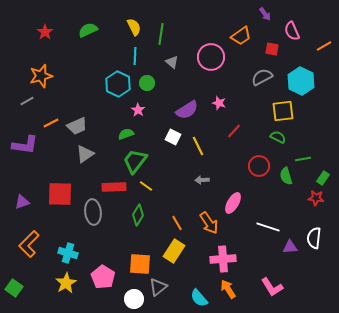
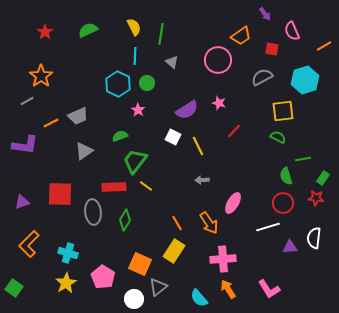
pink circle at (211, 57): moved 7 px right, 3 px down
orange star at (41, 76): rotated 20 degrees counterclockwise
cyan hexagon at (301, 81): moved 4 px right, 1 px up; rotated 16 degrees clockwise
gray trapezoid at (77, 126): moved 1 px right, 10 px up
green semicircle at (126, 134): moved 6 px left, 2 px down
gray triangle at (85, 154): moved 1 px left, 3 px up
red circle at (259, 166): moved 24 px right, 37 px down
green diamond at (138, 215): moved 13 px left, 5 px down
white line at (268, 227): rotated 35 degrees counterclockwise
orange square at (140, 264): rotated 20 degrees clockwise
pink L-shape at (272, 287): moved 3 px left, 2 px down
